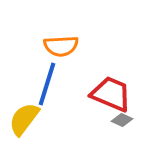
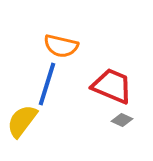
orange semicircle: rotated 16 degrees clockwise
red trapezoid: moved 1 px right, 8 px up
yellow semicircle: moved 2 px left, 2 px down
